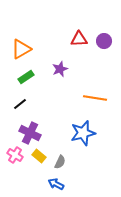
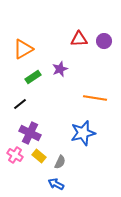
orange triangle: moved 2 px right
green rectangle: moved 7 px right
